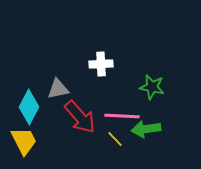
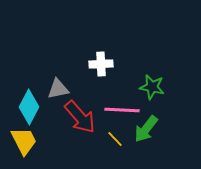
pink line: moved 6 px up
green arrow: rotated 44 degrees counterclockwise
